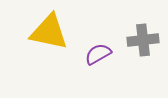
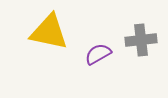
gray cross: moved 2 px left
